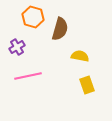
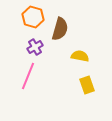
purple cross: moved 18 px right
pink line: rotated 56 degrees counterclockwise
